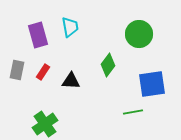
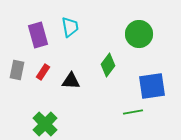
blue square: moved 2 px down
green cross: rotated 10 degrees counterclockwise
